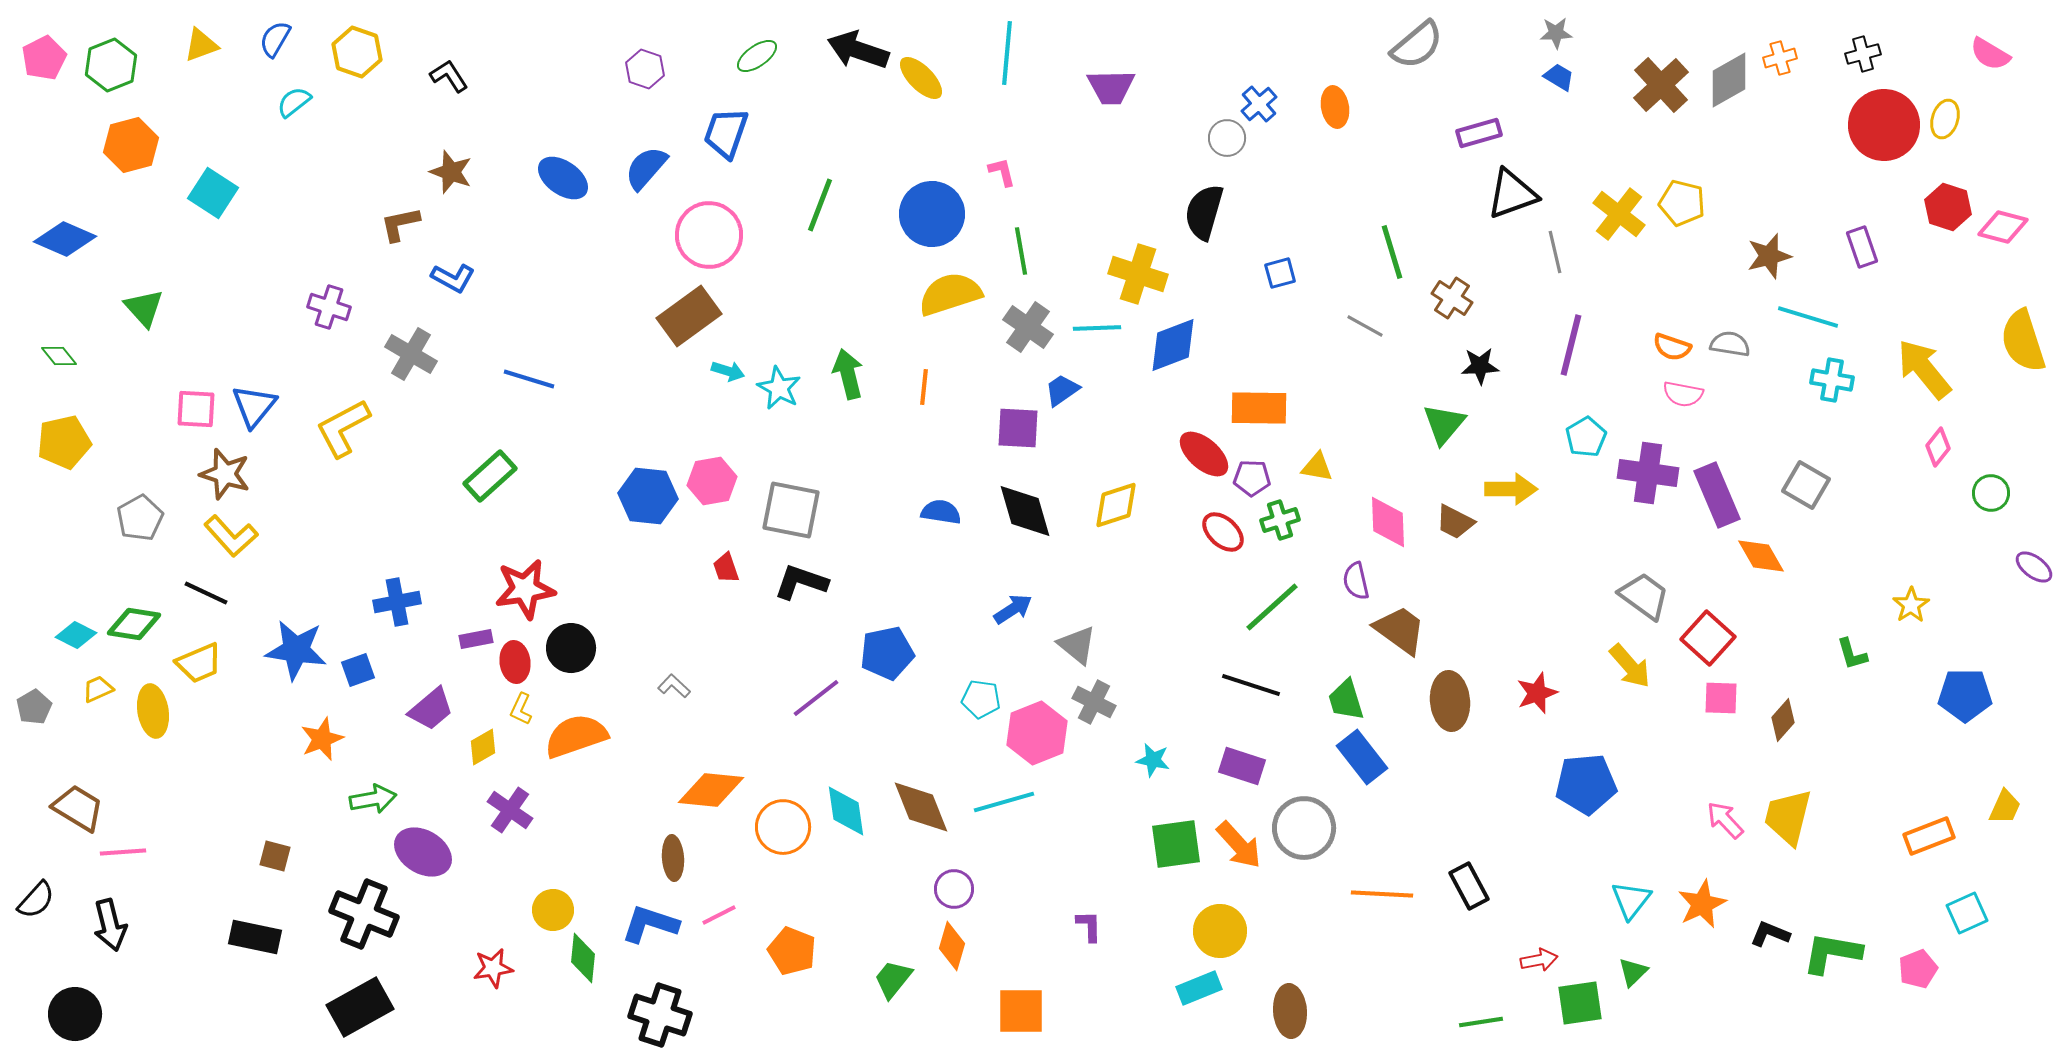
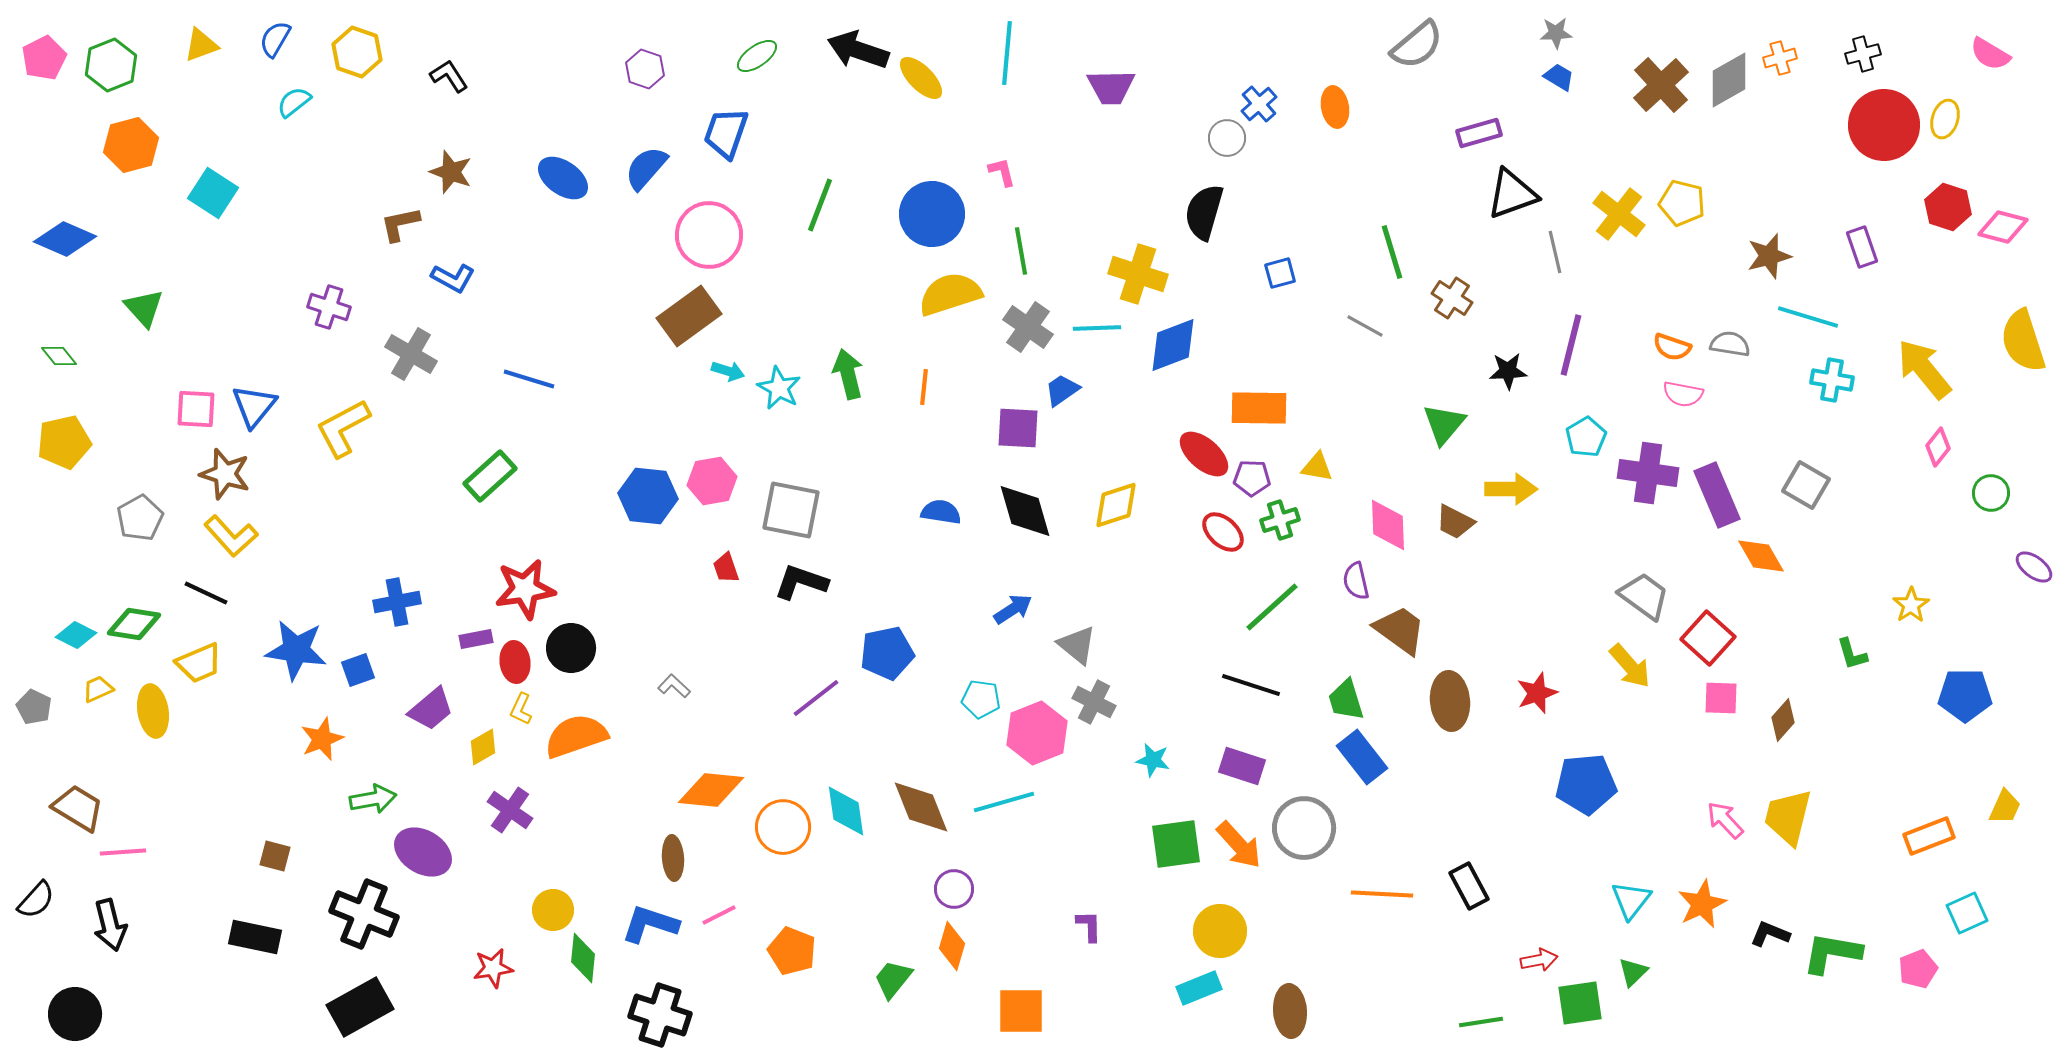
black star at (1480, 366): moved 28 px right, 5 px down
pink diamond at (1388, 522): moved 3 px down
gray pentagon at (34, 707): rotated 16 degrees counterclockwise
